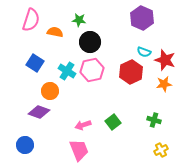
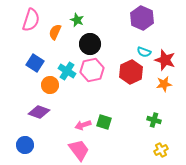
green star: moved 2 px left; rotated 16 degrees clockwise
orange semicircle: rotated 77 degrees counterclockwise
black circle: moved 2 px down
orange circle: moved 6 px up
green square: moved 9 px left; rotated 35 degrees counterclockwise
pink trapezoid: rotated 15 degrees counterclockwise
